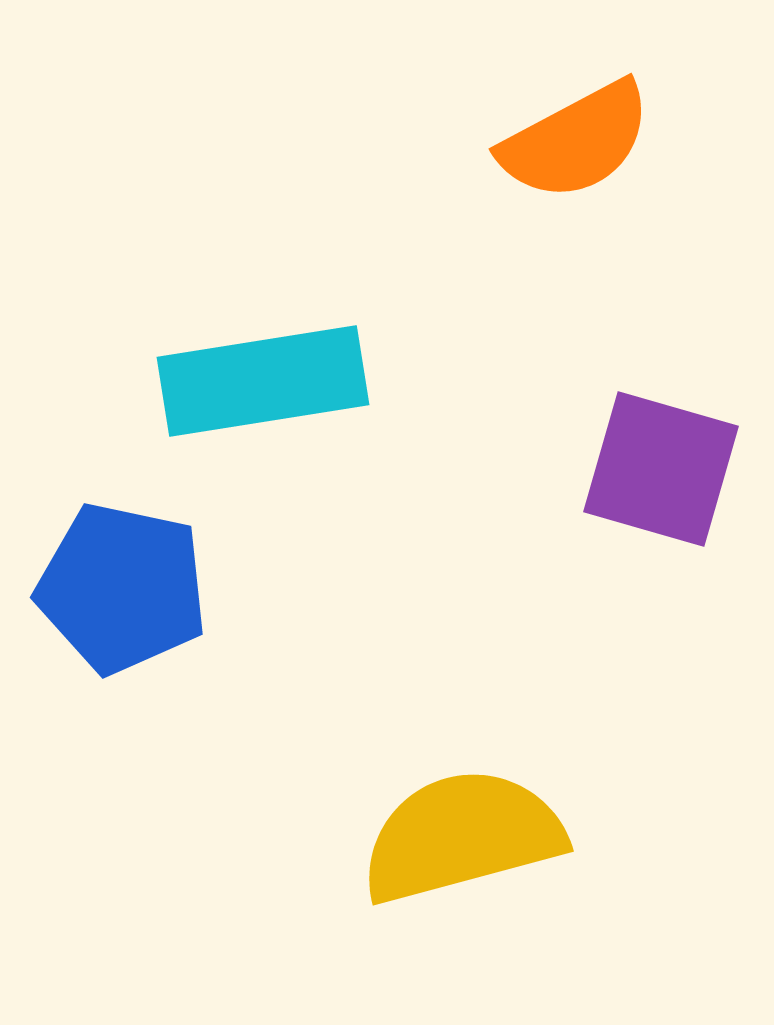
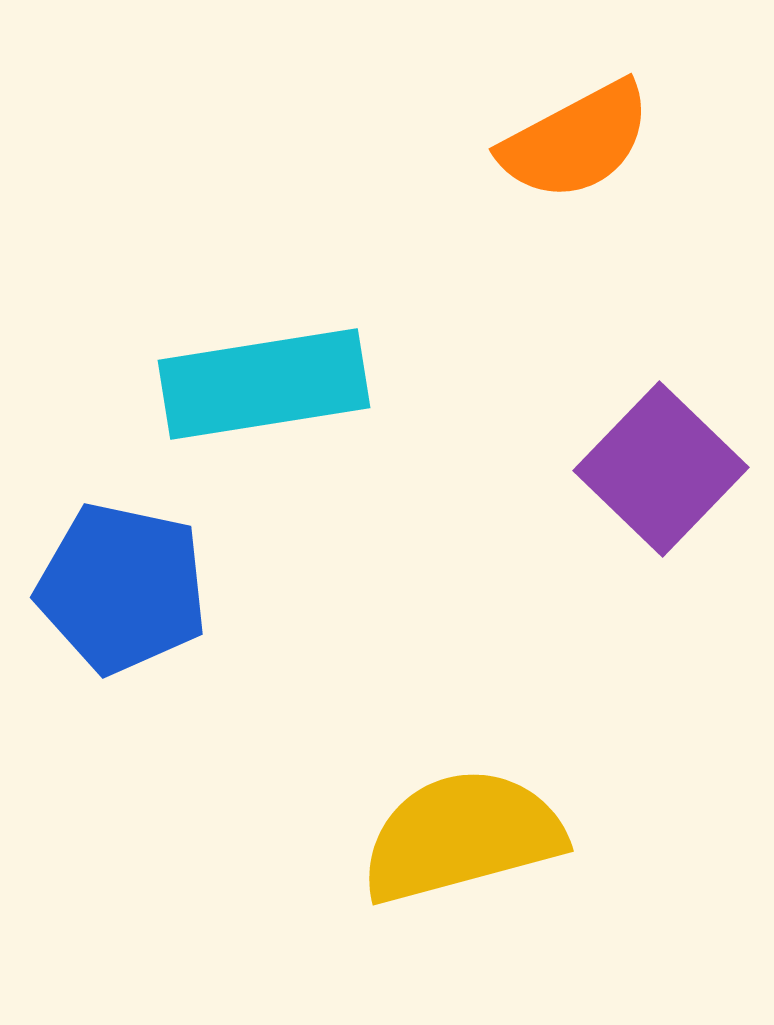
cyan rectangle: moved 1 px right, 3 px down
purple square: rotated 28 degrees clockwise
